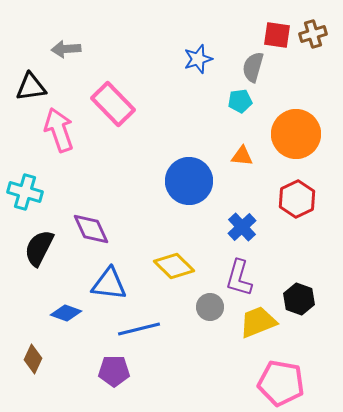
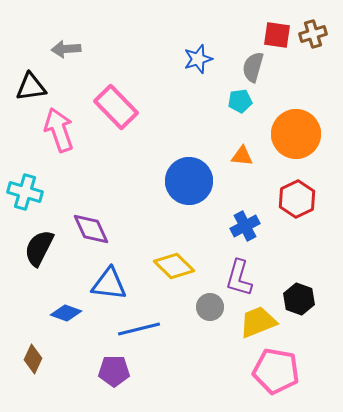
pink rectangle: moved 3 px right, 3 px down
blue cross: moved 3 px right, 1 px up; rotated 16 degrees clockwise
pink pentagon: moved 5 px left, 12 px up
